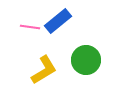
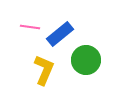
blue rectangle: moved 2 px right, 13 px down
yellow L-shape: rotated 36 degrees counterclockwise
